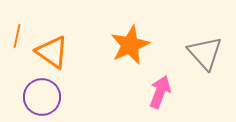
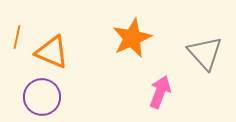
orange line: moved 1 px down
orange star: moved 2 px right, 7 px up
orange triangle: rotated 12 degrees counterclockwise
